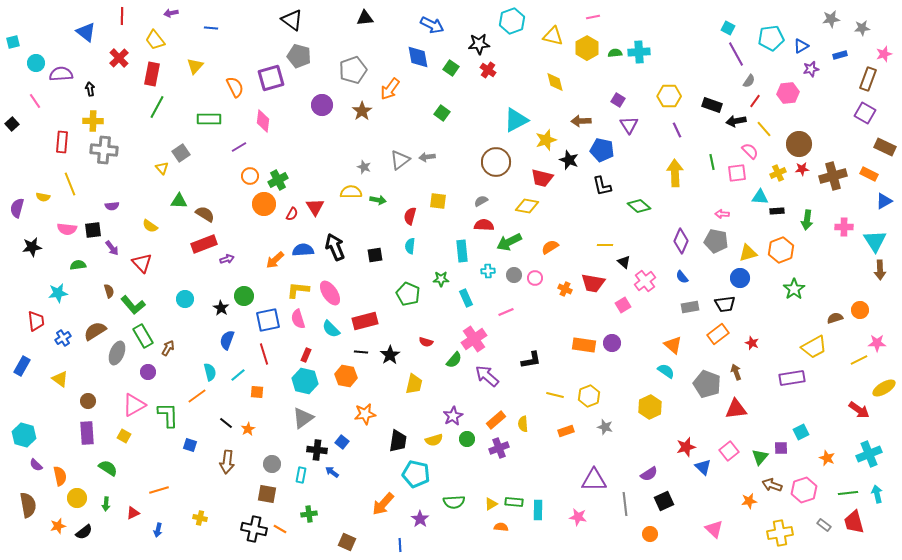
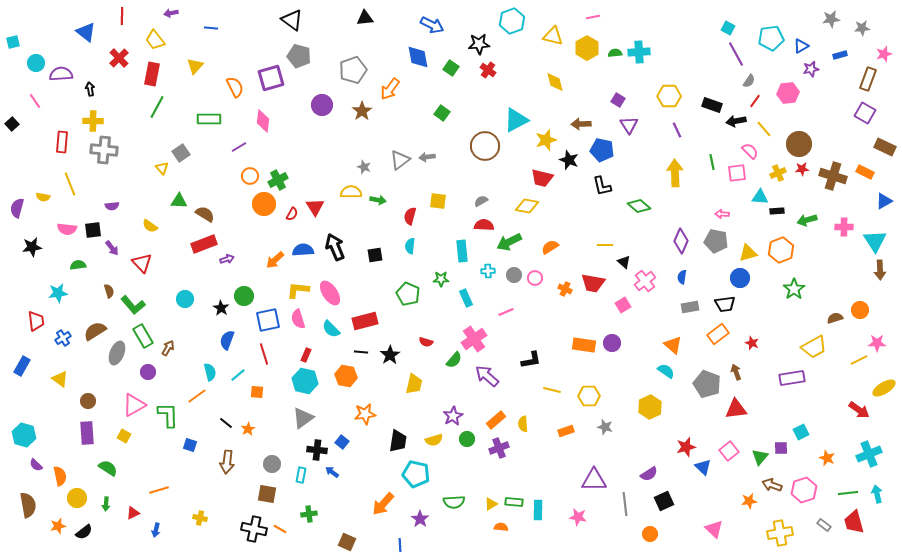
brown arrow at (581, 121): moved 3 px down
brown circle at (496, 162): moved 11 px left, 16 px up
orange rectangle at (869, 174): moved 4 px left, 2 px up
brown cross at (833, 176): rotated 32 degrees clockwise
green arrow at (807, 220): rotated 66 degrees clockwise
blue semicircle at (682, 277): rotated 48 degrees clockwise
yellow line at (555, 395): moved 3 px left, 5 px up
yellow hexagon at (589, 396): rotated 20 degrees clockwise
blue arrow at (158, 530): moved 2 px left
